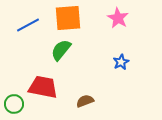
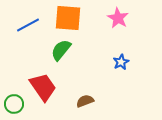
orange square: rotated 8 degrees clockwise
red trapezoid: rotated 44 degrees clockwise
